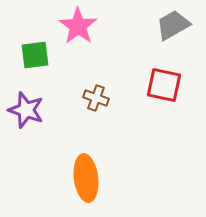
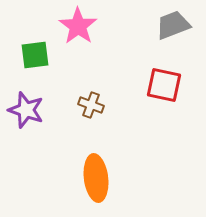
gray trapezoid: rotated 9 degrees clockwise
brown cross: moved 5 px left, 7 px down
orange ellipse: moved 10 px right
